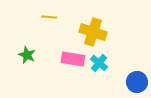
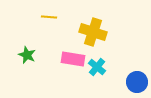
cyan cross: moved 2 px left, 4 px down
